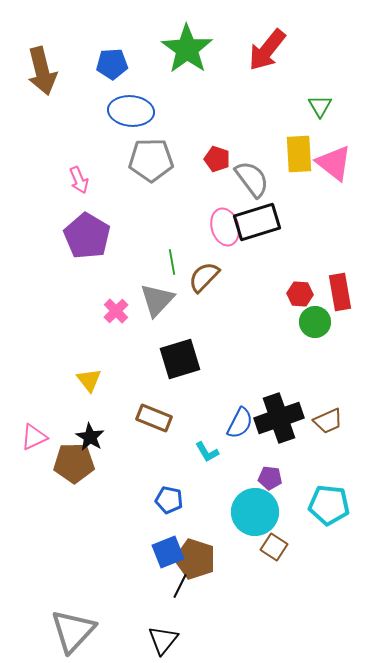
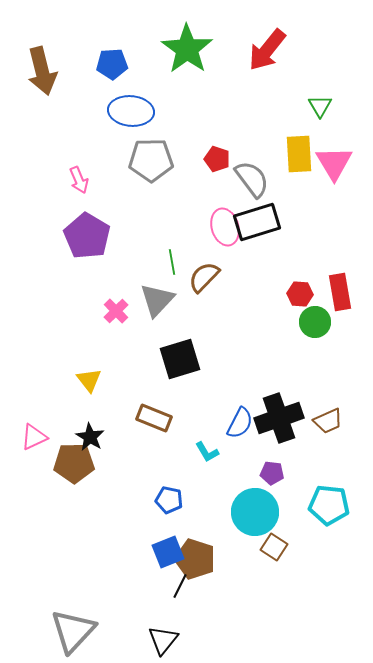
pink triangle at (334, 163): rotated 21 degrees clockwise
purple pentagon at (270, 478): moved 2 px right, 5 px up
